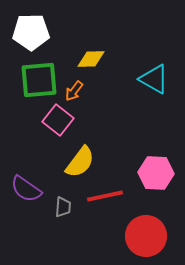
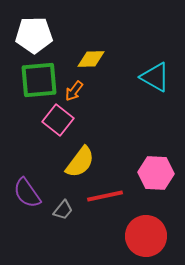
white pentagon: moved 3 px right, 3 px down
cyan triangle: moved 1 px right, 2 px up
purple semicircle: moved 1 px right, 4 px down; rotated 20 degrees clockwise
gray trapezoid: moved 3 px down; rotated 35 degrees clockwise
